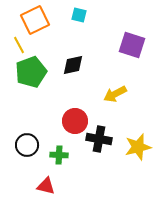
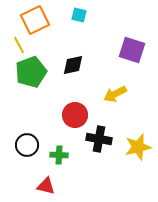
purple square: moved 5 px down
red circle: moved 6 px up
